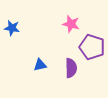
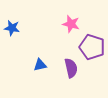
purple semicircle: rotated 12 degrees counterclockwise
